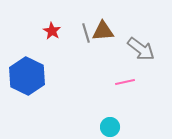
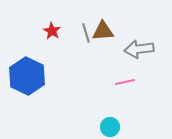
gray arrow: moved 2 px left; rotated 136 degrees clockwise
